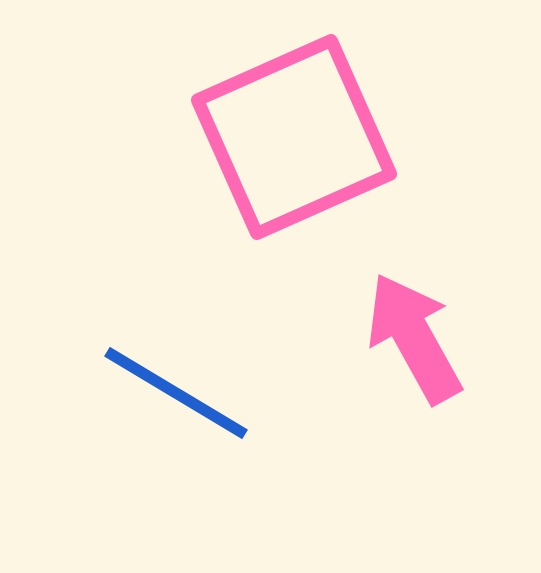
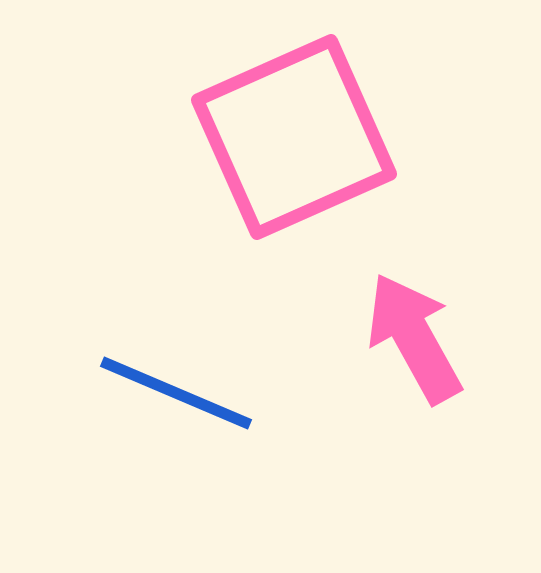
blue line: rotated 8 degrees counterclockwise
